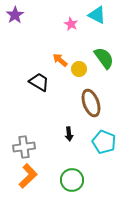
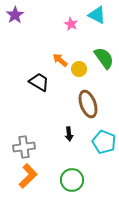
brown ellipse: moved 3 px left, 1 px down
